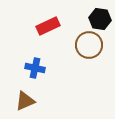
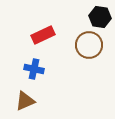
black hexagon: moved 2 px up
red rectangle: moved 5 px left, 9 px down
blue cross: moved 1 px left, 1 px down
